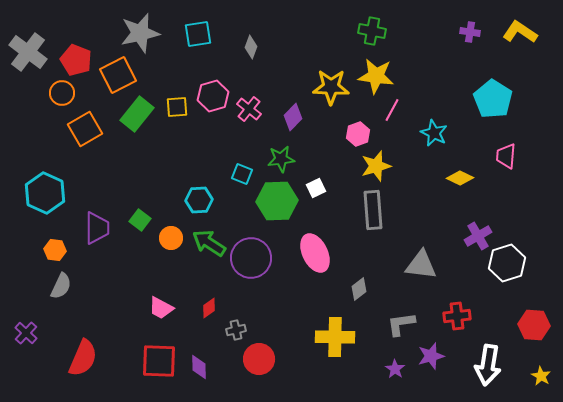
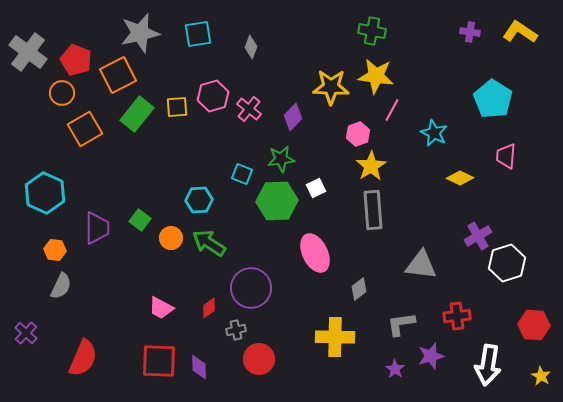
yellow star at (376, 166): moved 5 px left; rotated 16 degrees counterclockwise
purple circle at (251, 258): moved 30 px down
